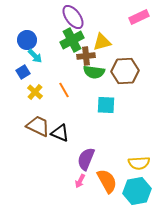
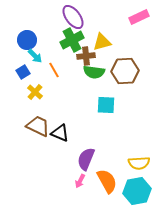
orange line: moved 10 px left, 20 px up
